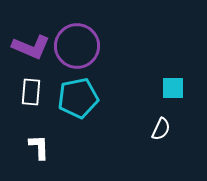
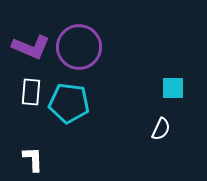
purple circle: moved 2 px right, 1 px down
cyan pentagon: moved 9 px left, 5 px down; rotated 18 degrees clockwise
white L-shape: moved 6 px left, 12 px down
